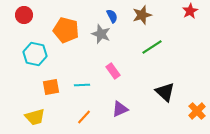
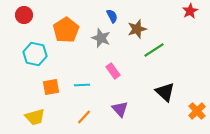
brown star: moved 5 px left, 14 px down
orange pentagon: rotated 25 degrees clockwise
gray star: moved 4 px down
green line: moved 2 px right, 3 px down
purple triangle: rotated 48 degrees counterclockwise
